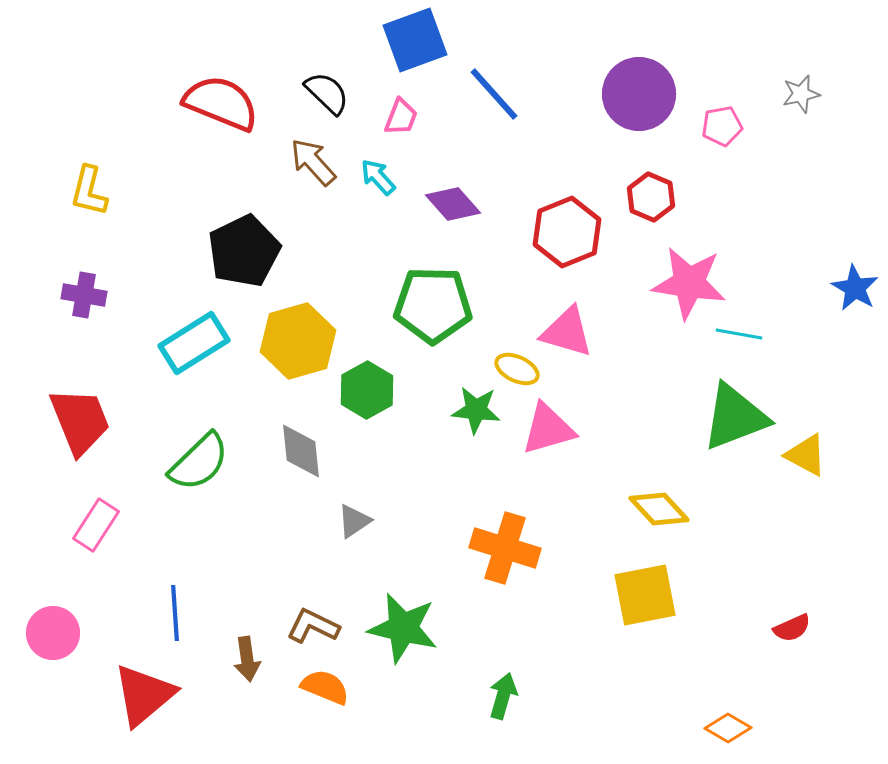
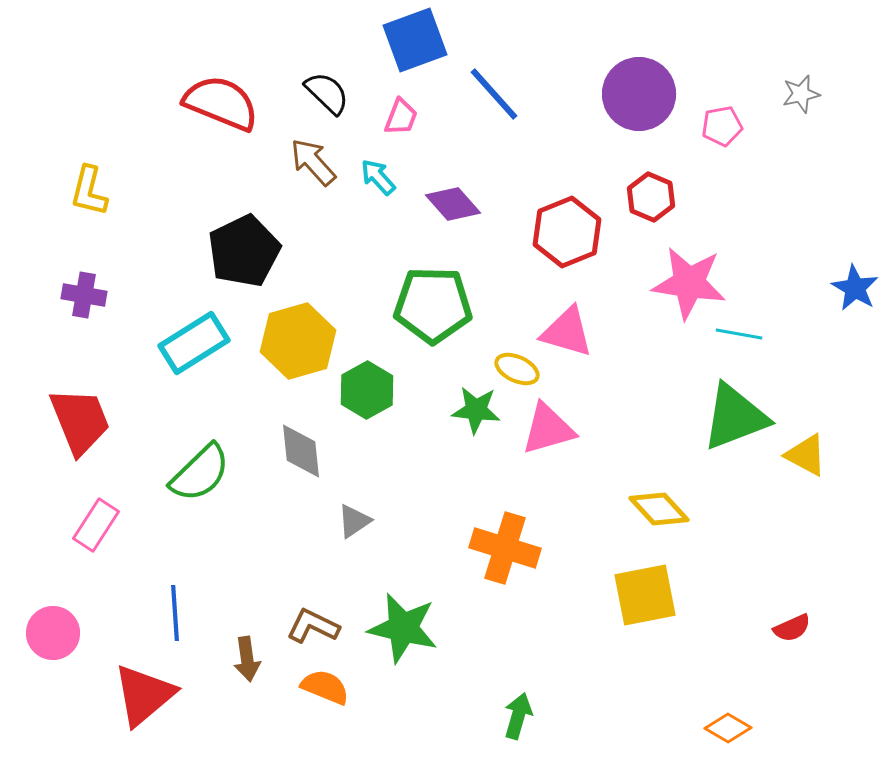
green semicircle at (199, 462): moved 1 px right, 11 px down
green arrow at (503, 696): moved 15 px right, 20 px down
